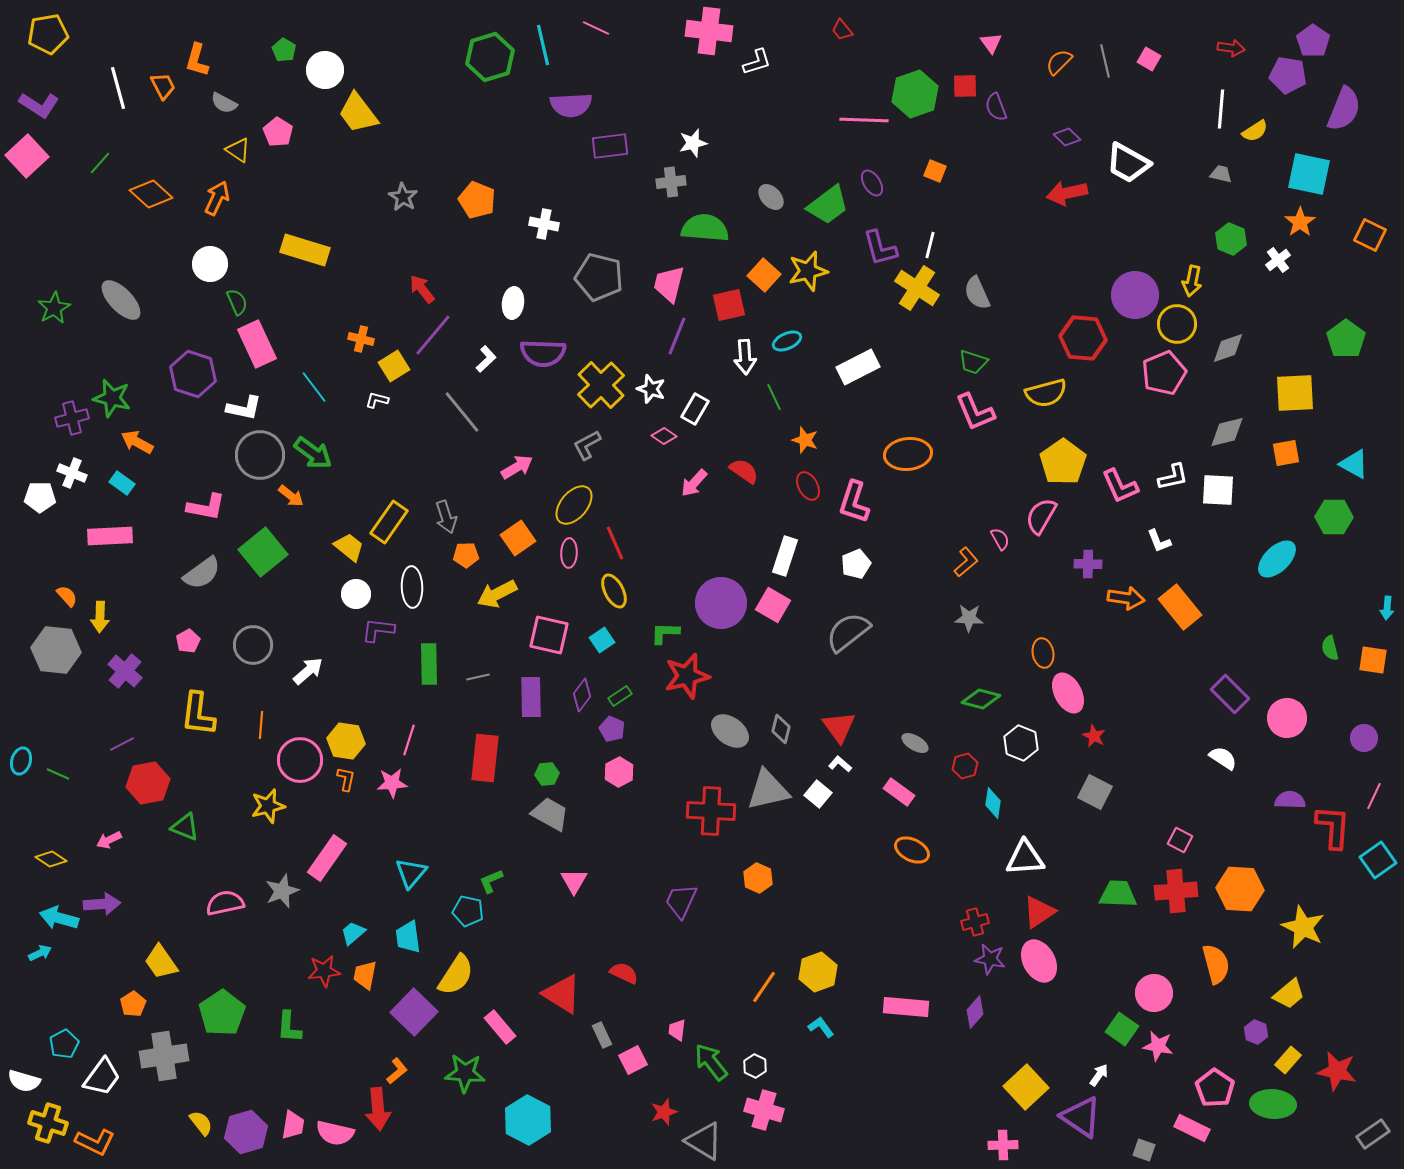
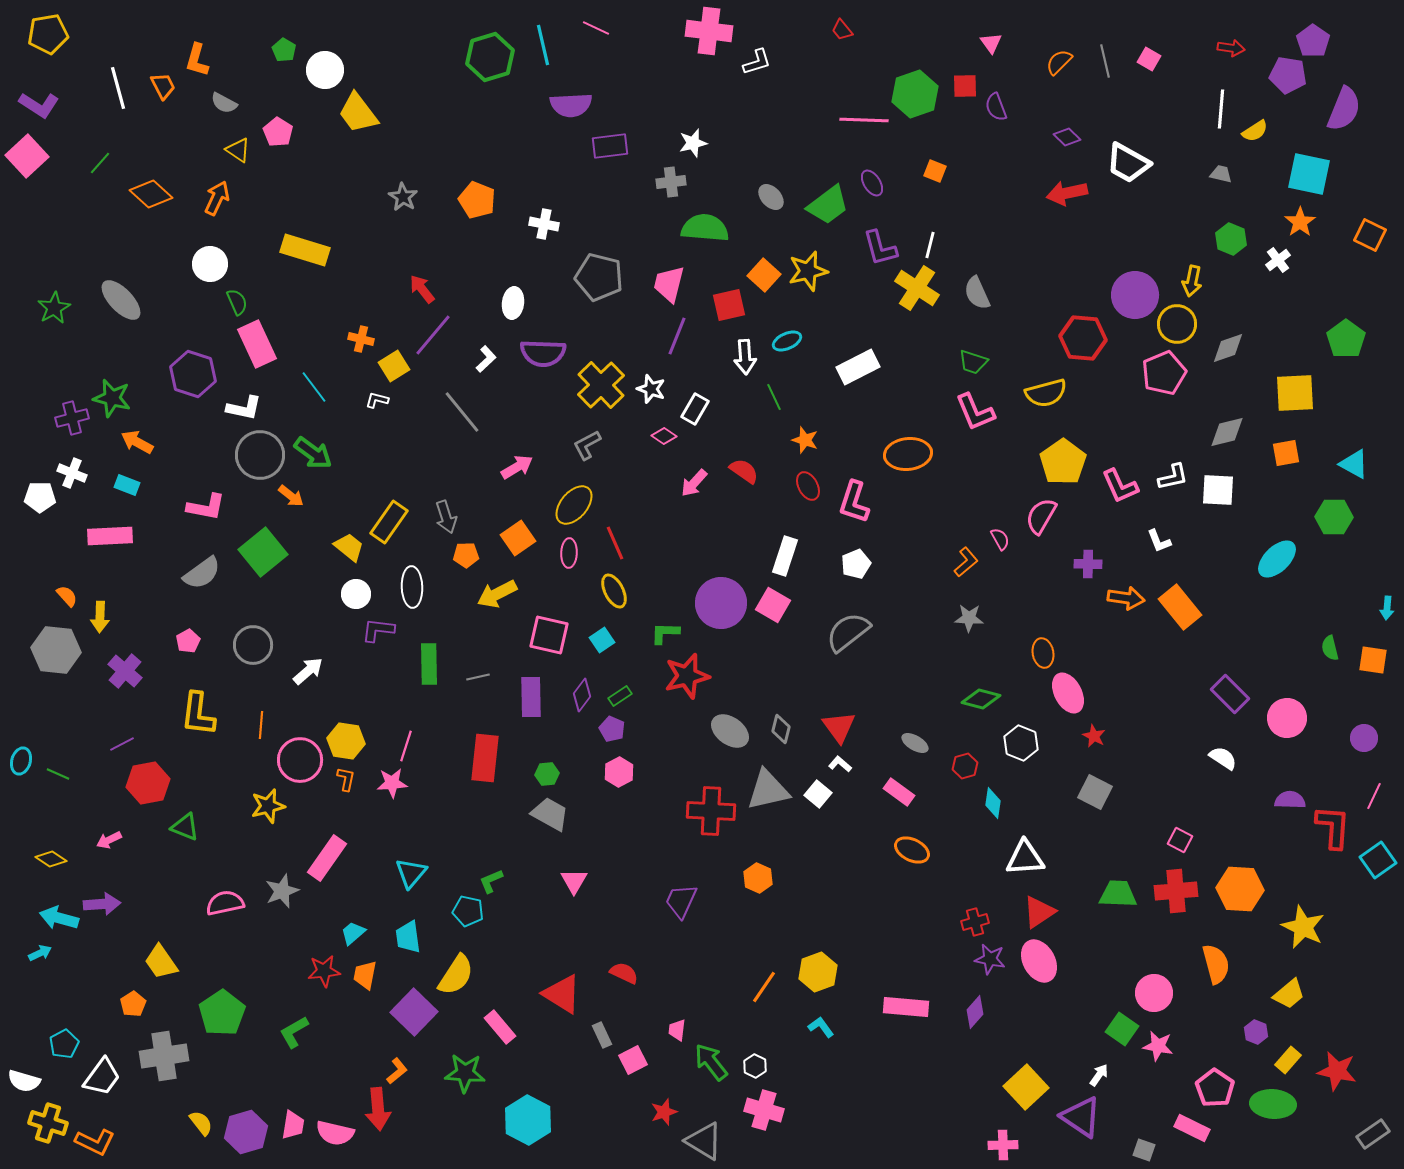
cyan rectangle at (122, 483): moved 5 px right, 2 px down; rotated 15 degrees counterclockwise
pink line at (409, 740): moved 3 px left, 6 px down
green L-shape at (289, 1027): moved 5 px right, 5 px down; rotated 56 degrees clockwise
